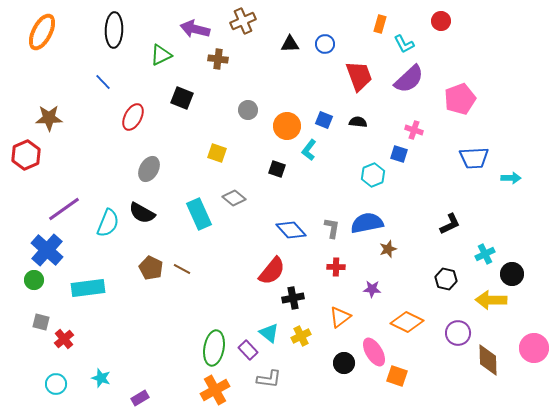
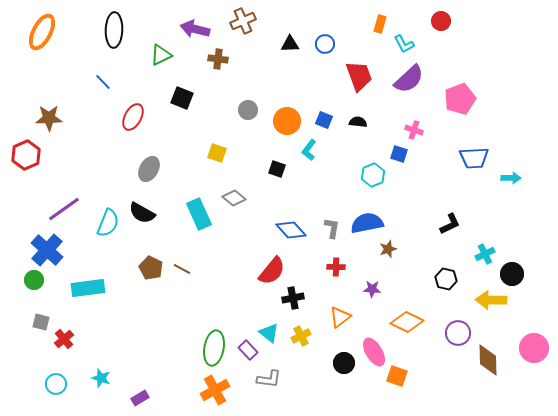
orange circle at (287, 126): moved 5 px up
